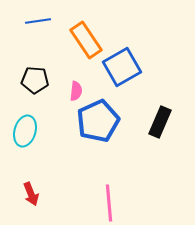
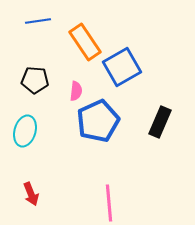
orange rectangle: moved 1 px left, 2 px down
